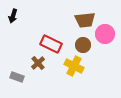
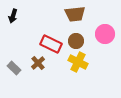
brown trapezoid: moved 10 px left, 6 px up
brown circle: moved 7 px left, 4 px up
yellow cross: moved 4 px right, 4 px up
gray rectangle: moved 3 px left, 9 px up; rotated 24 degrees clockwise
